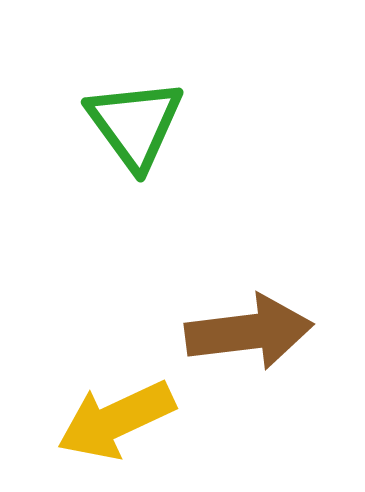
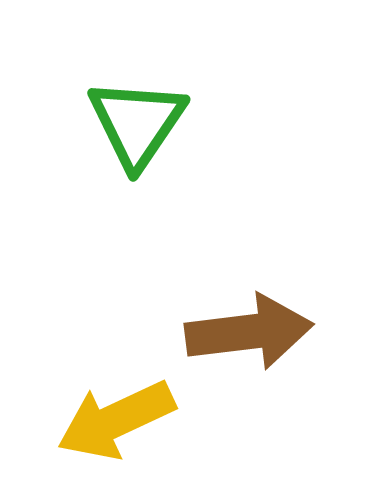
green triangle: moved 2 px right, 1 px up; rotated 10 degrees clockwise
